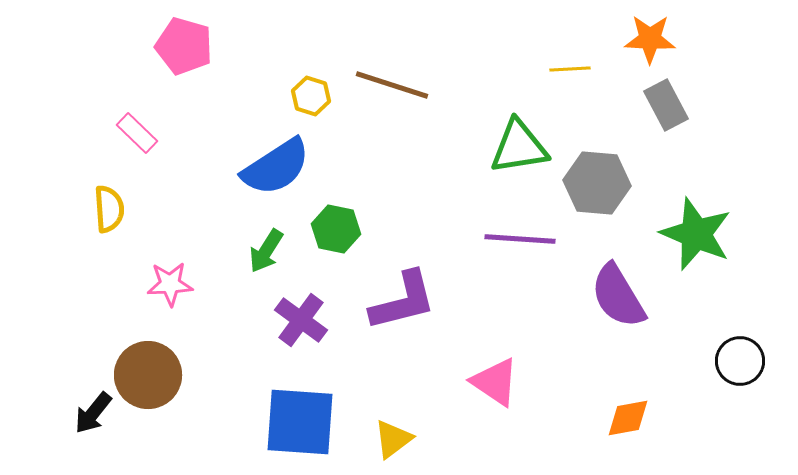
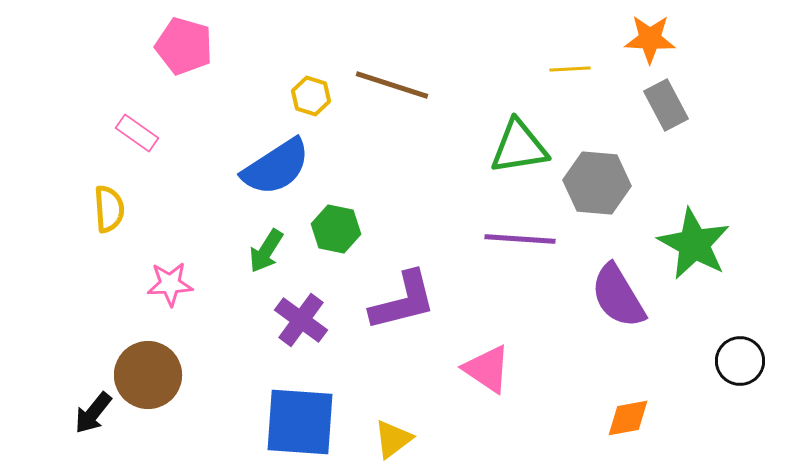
pink rectangle: rotated 9 degrees counterclockwise
green star: moved 2 px left, 10 px down; rotated 6 degrees clockwise
pink triangle: moved 8 px left, 13 px up
